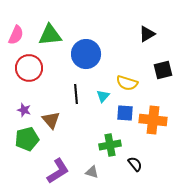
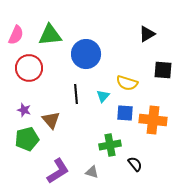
black square: rotated 18 degrees clockwise
